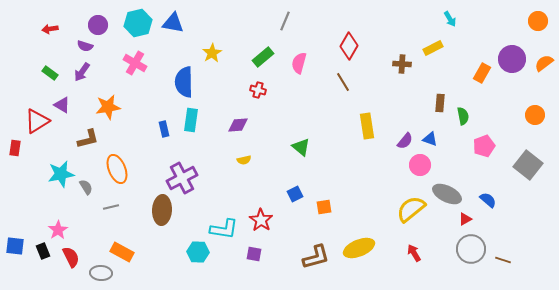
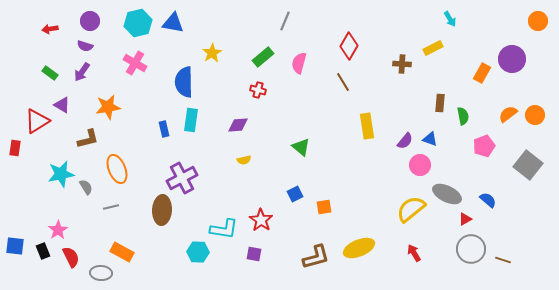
purple circle at (98, 25): moved 8 px left, 4 px up
orange semicircle at (544, 63): moved 36 px left, 51 px down
